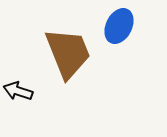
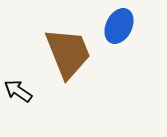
black arrow: rotated 16 degrees clockwise
